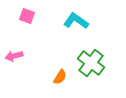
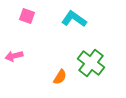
cyan L-shape: moved 2 px left, 2 px up
